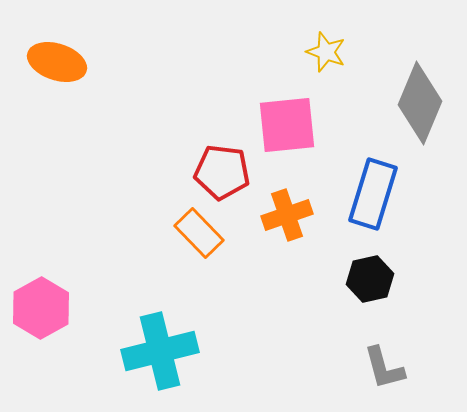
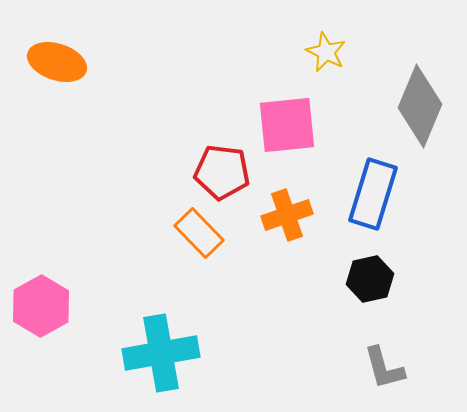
yellow star: rotated 6 degrees clockwise
gray diamond: moved 3 px down
pink hexagon: moved 2 px up
cyan cross: moved 1 px right, 2 px down; rotated 4 degrees clockwise
